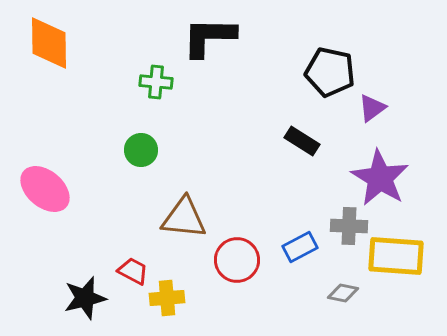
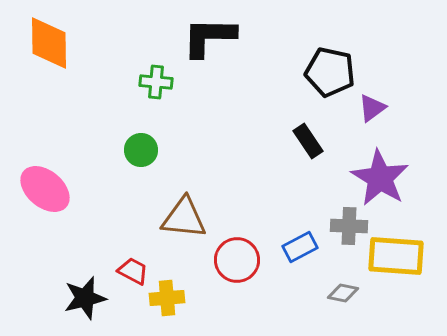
black rectangle: moved 6 px right; rotated 24 degrees clockwise
